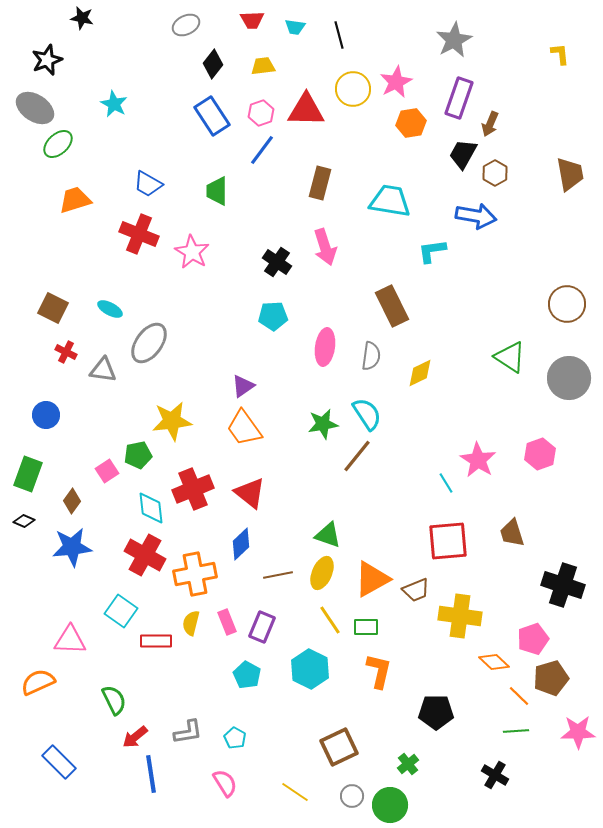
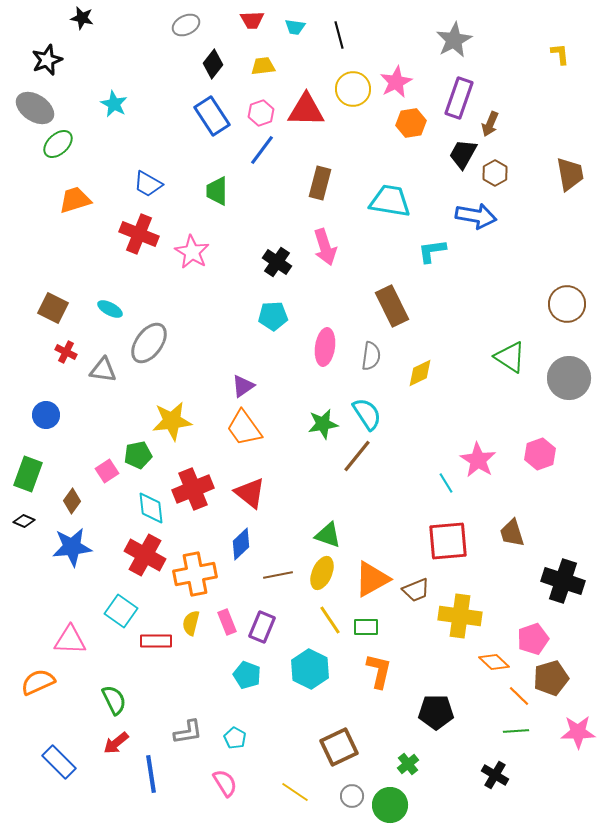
black cross at (563, 585): moved 4 px up
cyan pentagon at (247, 675): rotated 8 degrees counterclockwise
red arrow at (135, 737): moved 19 px left, 6 px down
